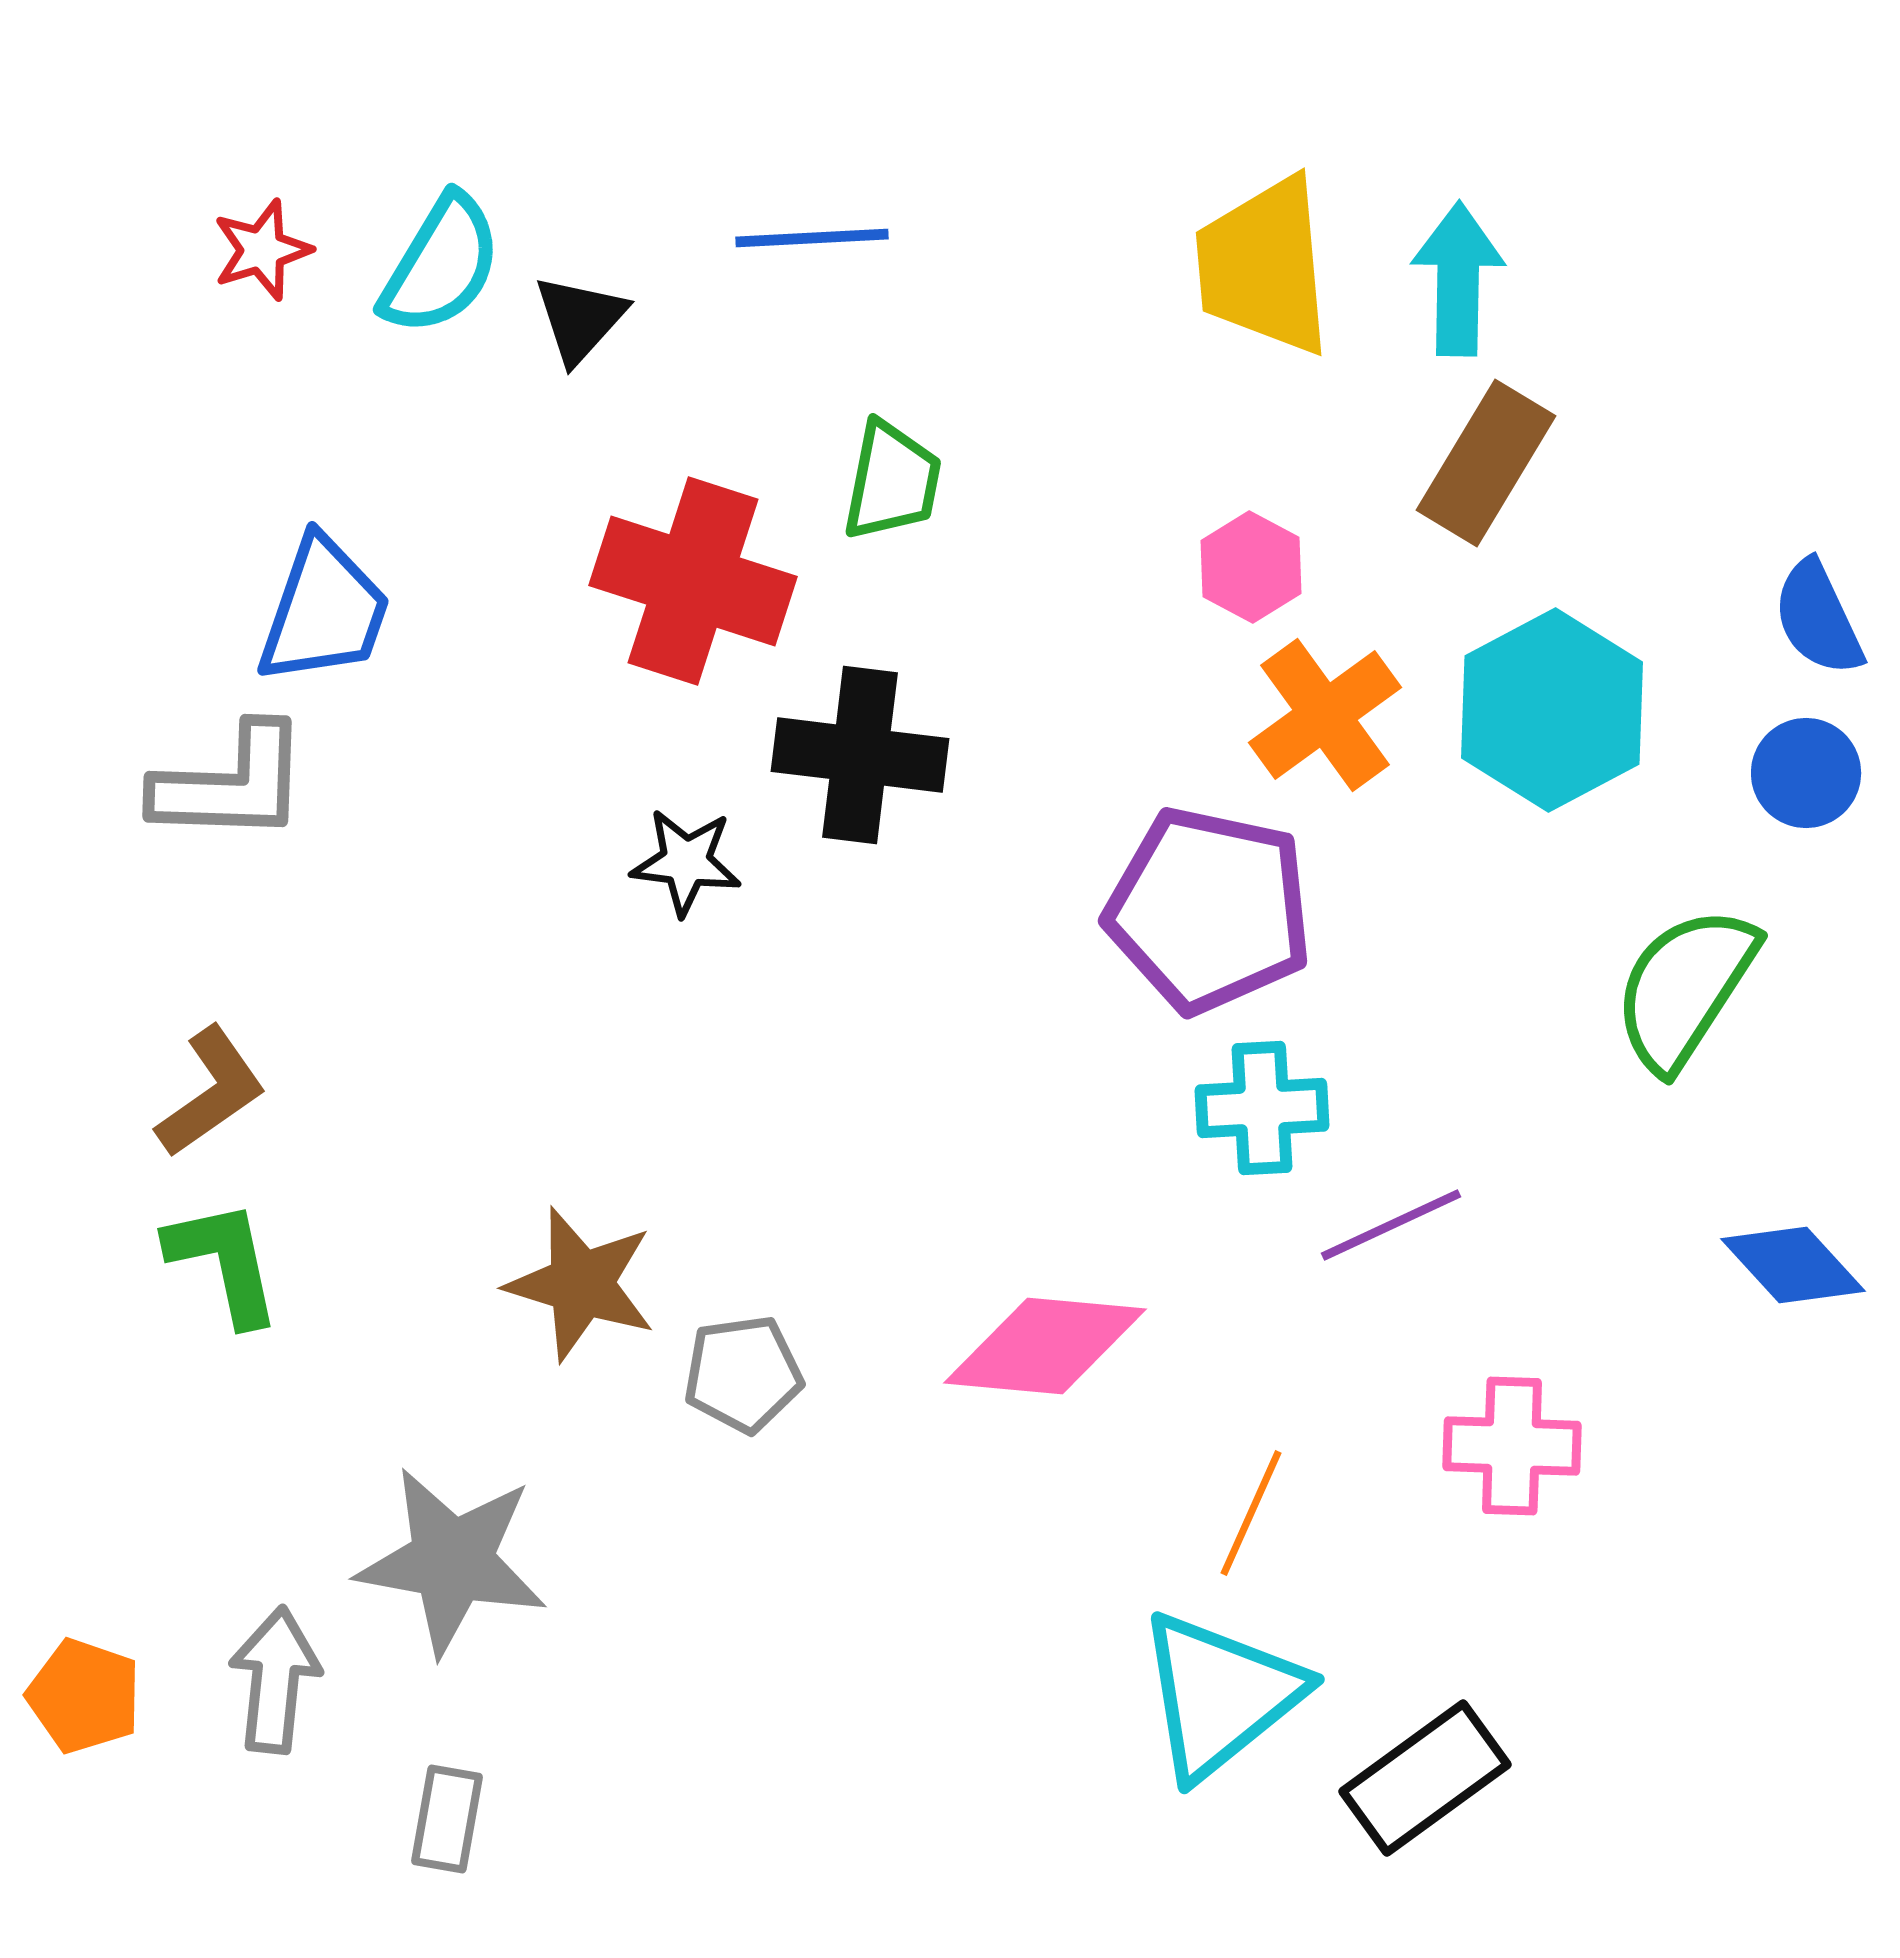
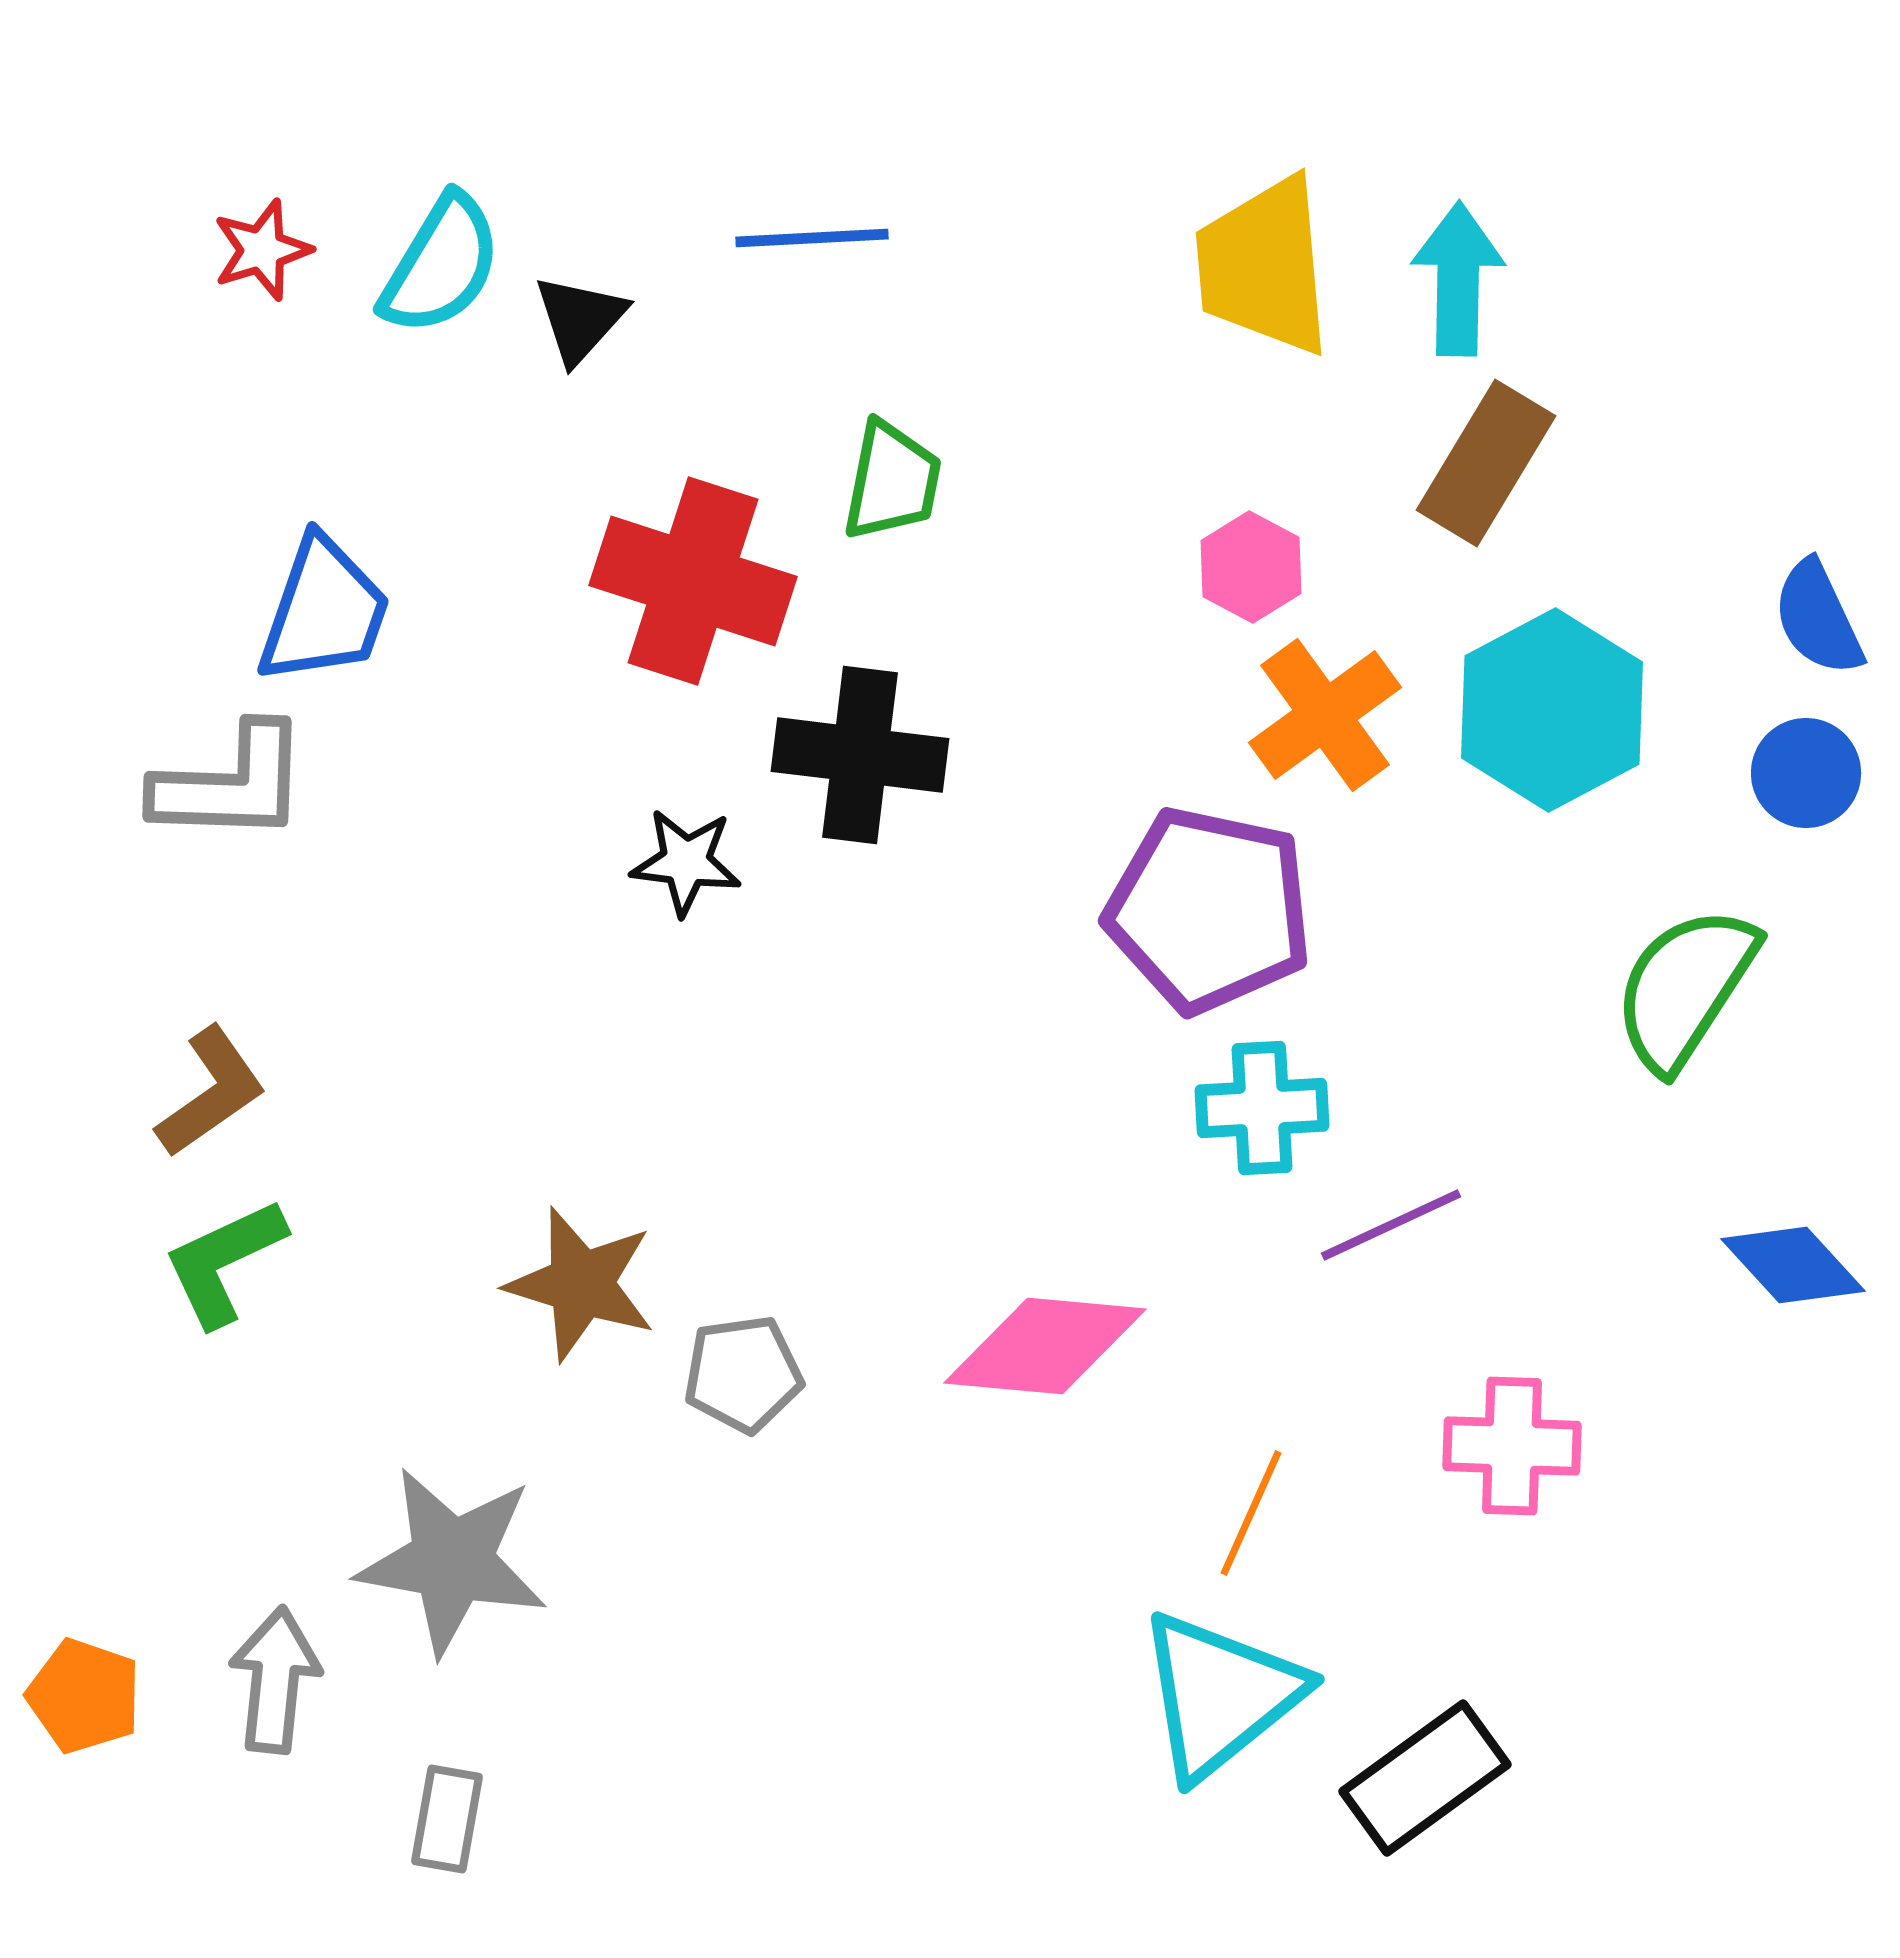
green L-shape: rotated 103 degrees counterclockwise
